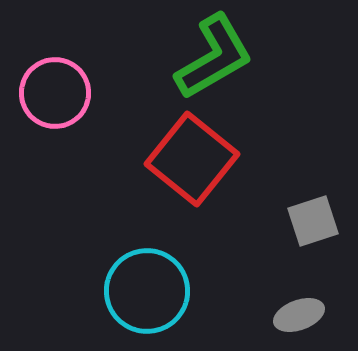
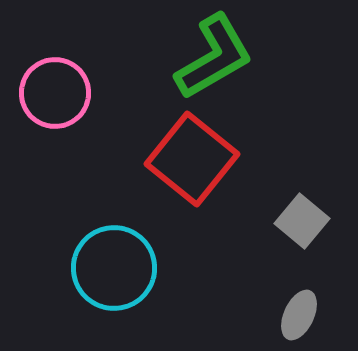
gray square: moved 11 px left; rotated 32 degrees counterclockwise
cyan circle: moved 33 px left, 23 px up
gray ellipse: rotated 45 degrees counterclockwise
